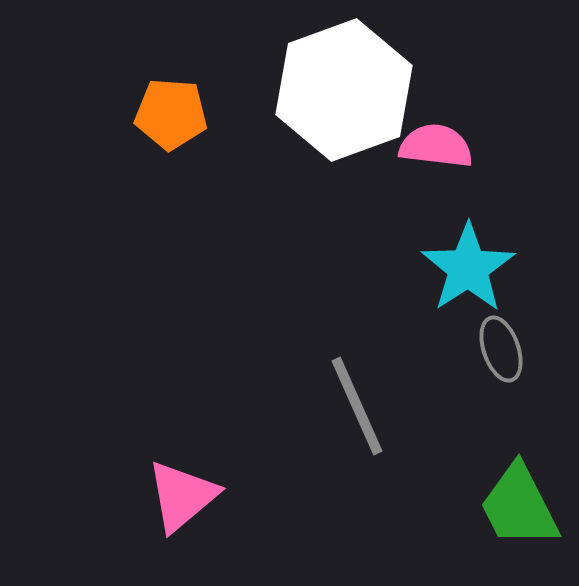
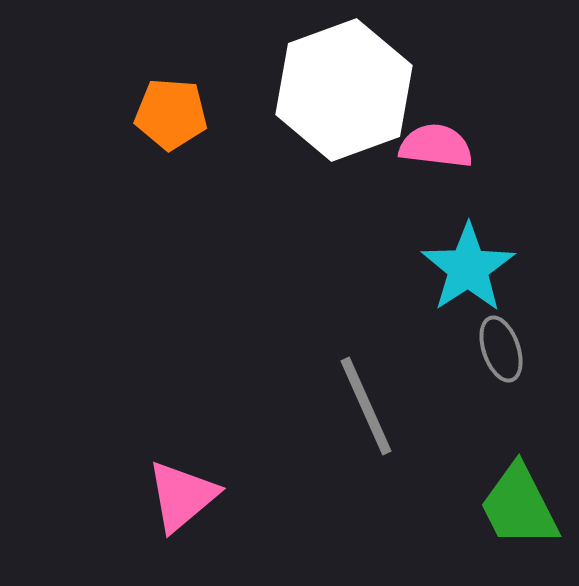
gray line: moved 9 px right
